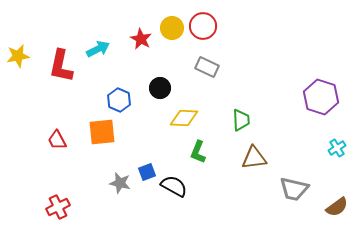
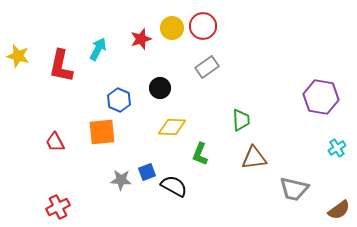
red star: rotated 25 degrees clockwise
cyan arrow: rotated 35 degrees counterclockwise
yellow star: rotated 25 degrees clockwise
gray rectangle: rotated 60 degrees counterclockwise
purple hexagon: rotated 8 degrees counterclockwise
yellow diamond: moved 12 px left, 9 px down
red trapezoid: moved 2 px left, 2 px down
green L-shape: moved 2 px right, 2 px down
gray star: moved 1 px right, 3 px up; rotated 10 degrees counterclockwise
brown semicircle: moved 2 px right, 3 px down
